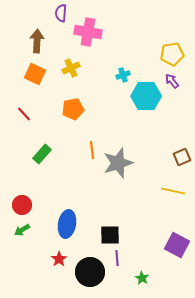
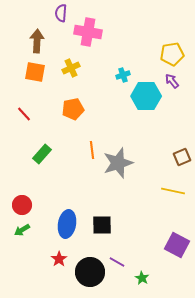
orange square: moved 2 px up; rotated 15 degrees counterclockwise
black square: moved 8 px left, 10 px up
purple line: moved 4 px down; rotated 56 degrees counterclockwise
